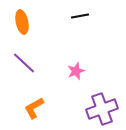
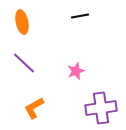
purple cross: moved 1 px left, 1 px up; rotated 12 degrees clockwise
